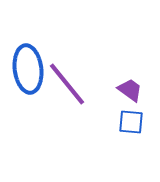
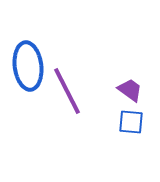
blue ellipse: moved 3 px up
purple line: moved 7 px down; rotated 12 degrees clockwise
